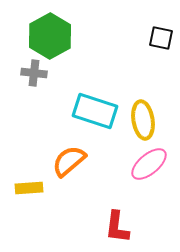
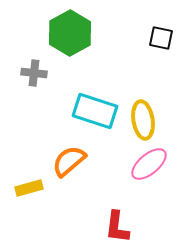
green hexagon: moved 20 px right, 3 px up
yellow rectangle: rotated 12 degrees counterclockwise
